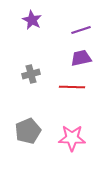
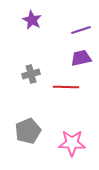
red line: moved 6 px left
pink star: moved 5 px down
